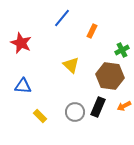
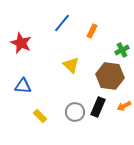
blue line: moved 5 px down
